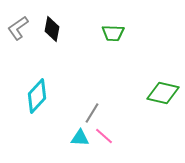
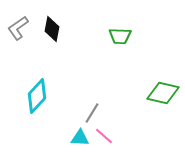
green trapezoid: moved 7 px right, 3 px down
